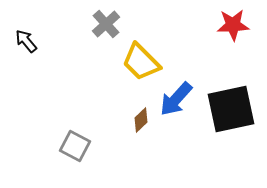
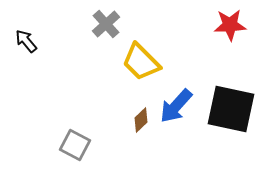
red star: moved 3 px left
blue arrow: moved 7 px down
black square: rotated 24 degrees clockwise
gray square: moved 1 px up
